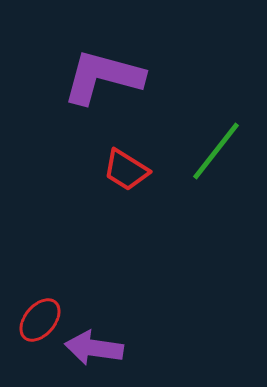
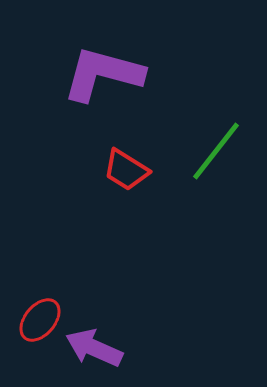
purple L-shape: moved 3 px up
purple arrow: rotated 16 degrees clockwise
